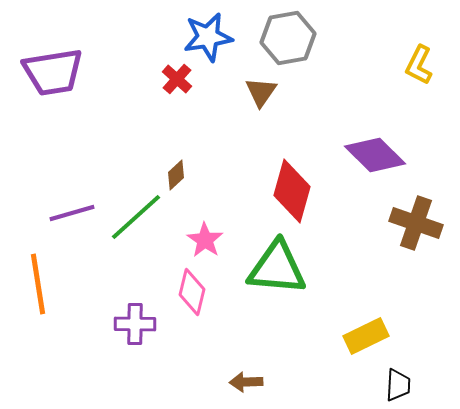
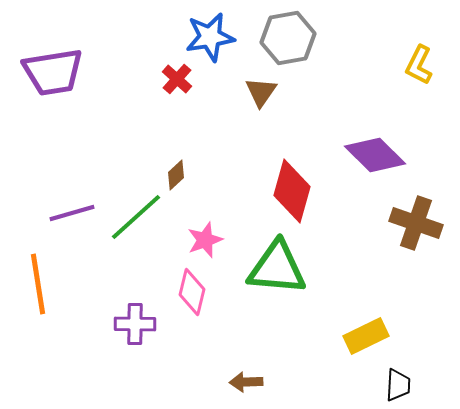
blue star: moved 2 px right
pink star: rotated 18 degrees clockwise
